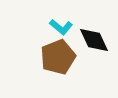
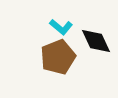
black diamond: moved 2 px right, 1 px down
